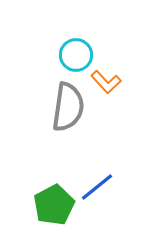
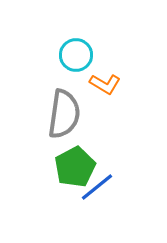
orange L-shape: moved 1 px left, 2 px down; rotated 16 degrees counterclockwise
gray semicircle: moved 4 px left, 7 px down
green pentagon: moved 21 px right, 38 px up
